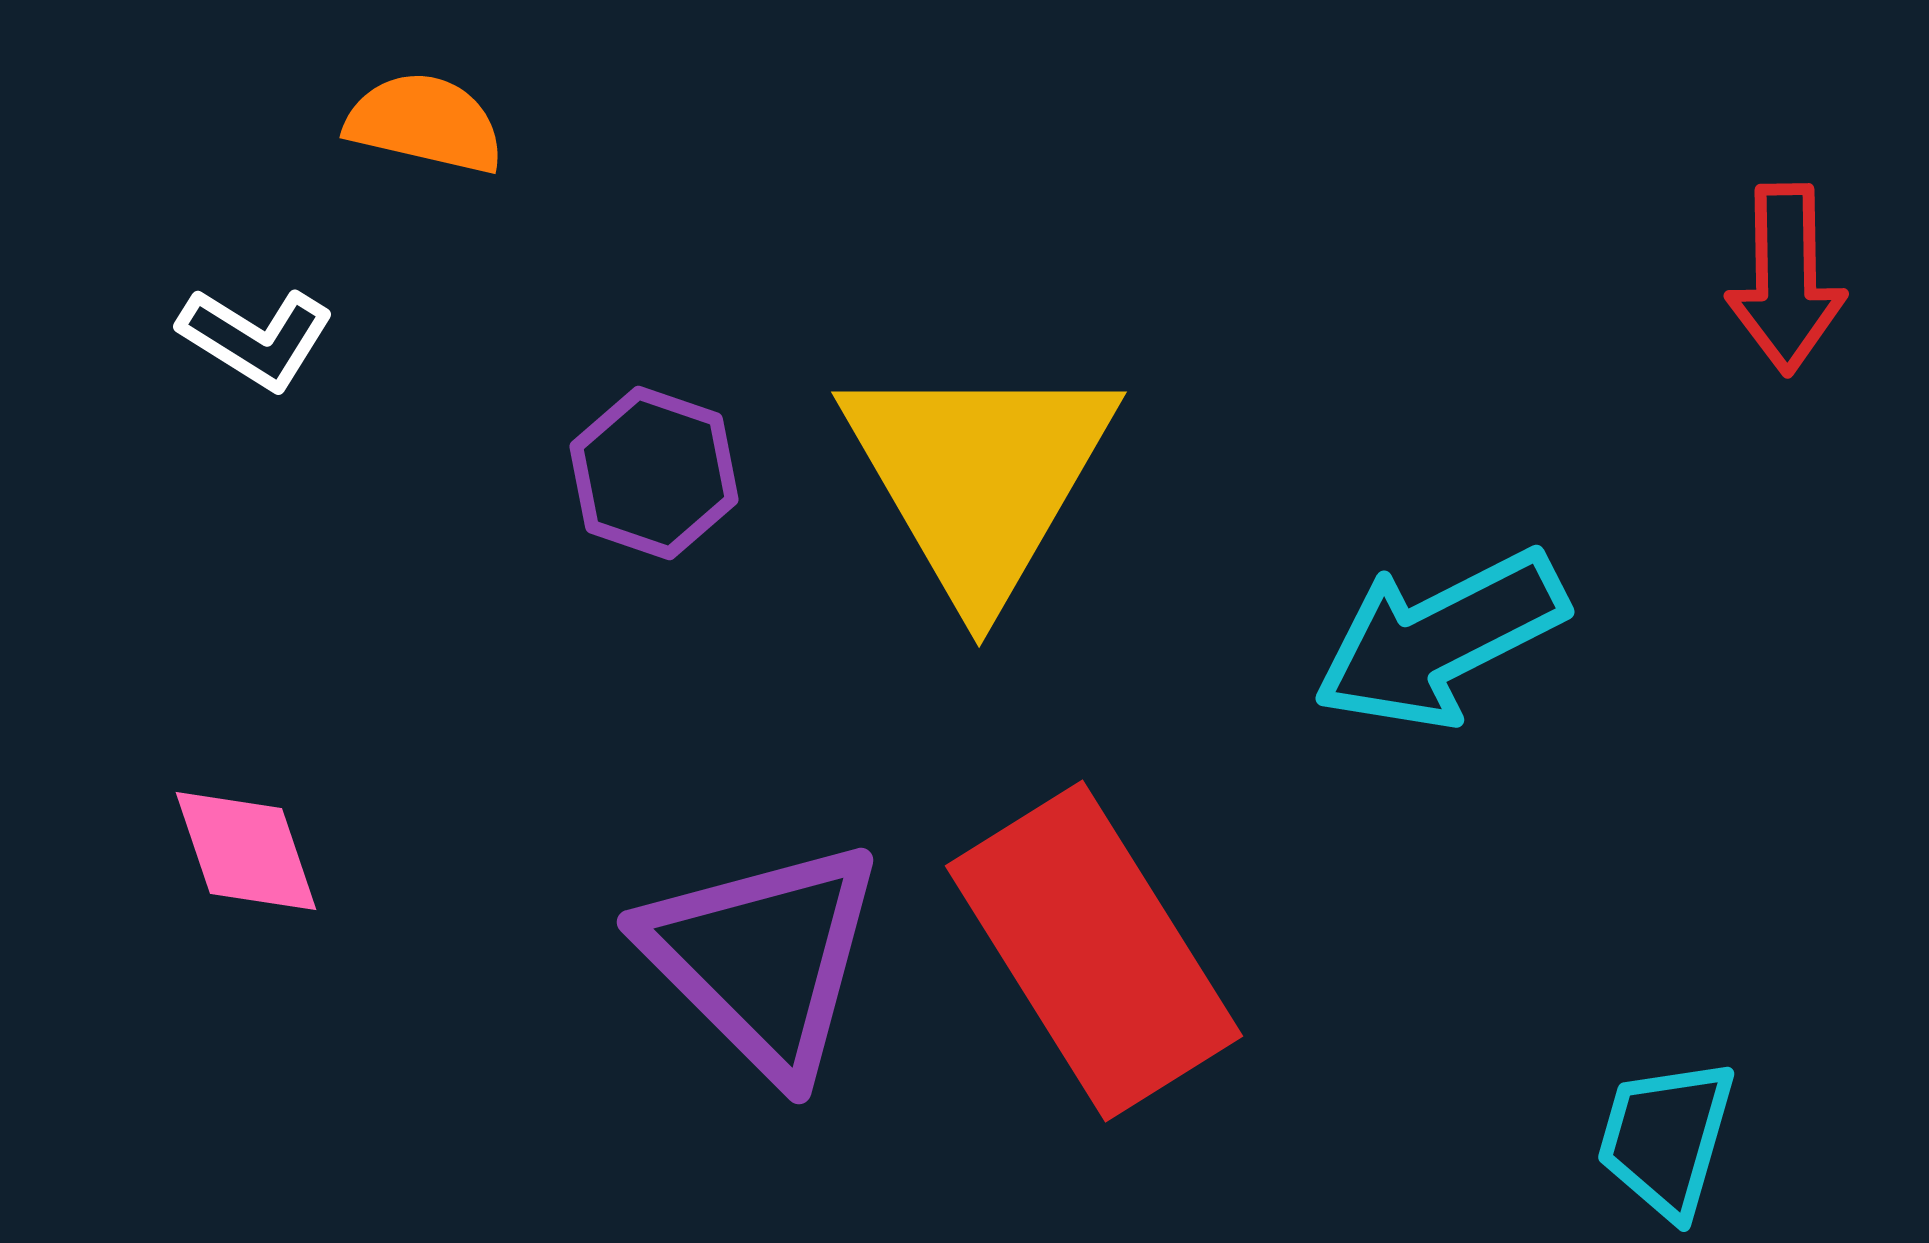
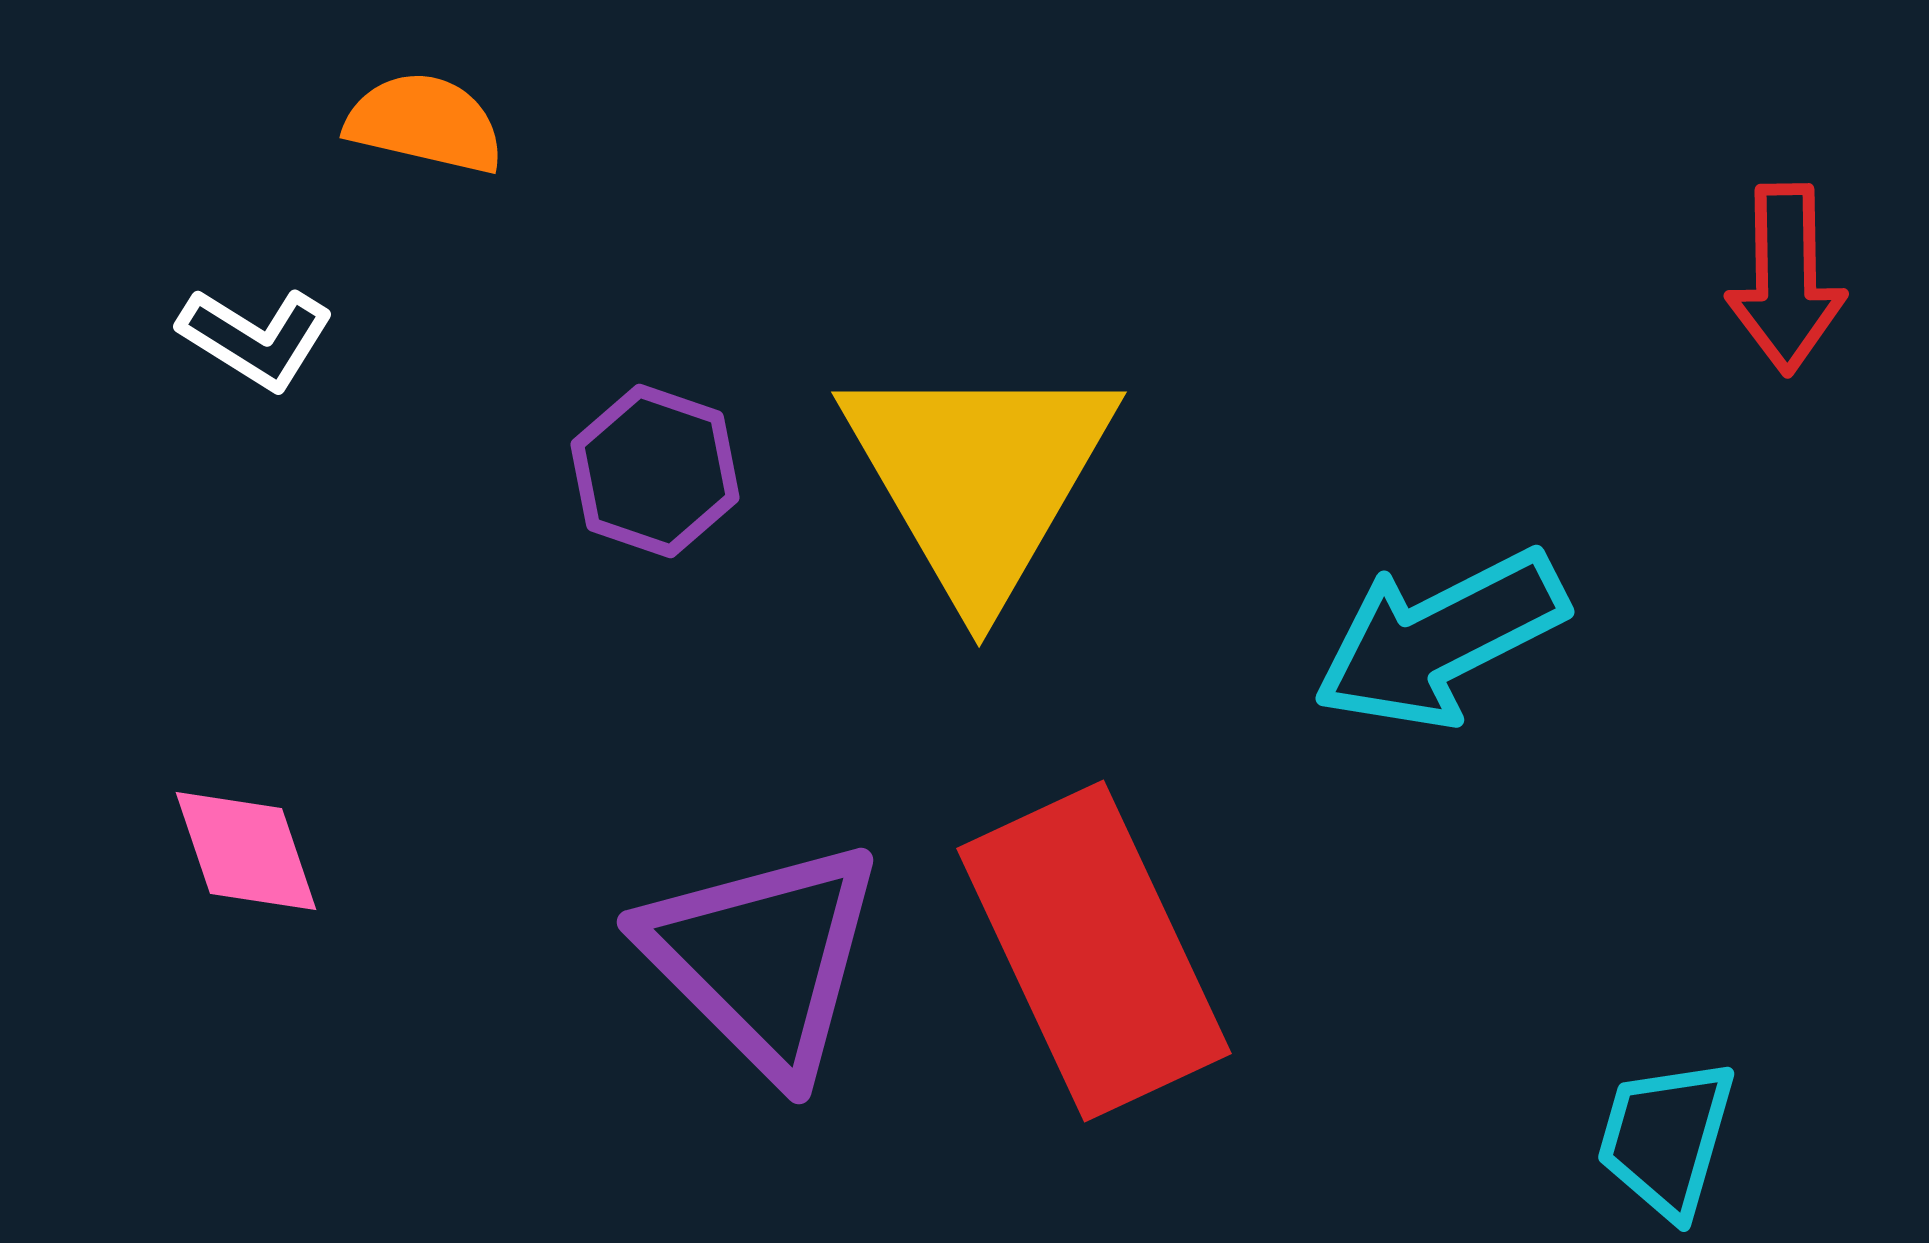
purple hexagon: moved 1 px right, 2 px up
red rectangle: rotated 7 degrees clockwise
